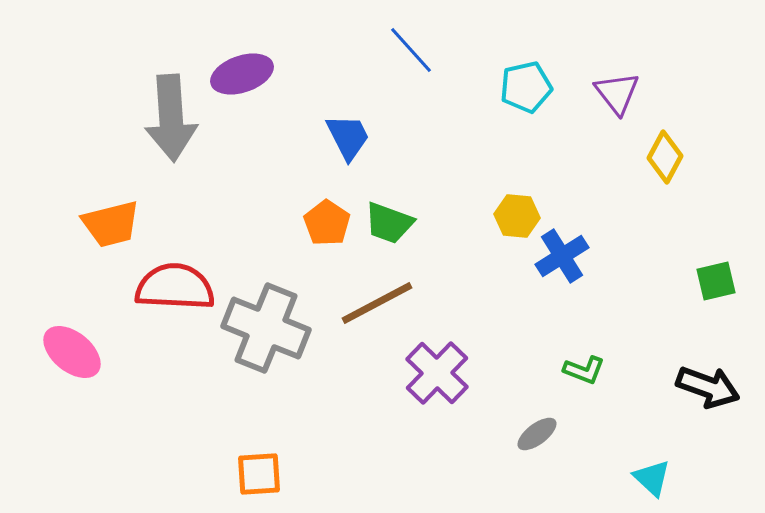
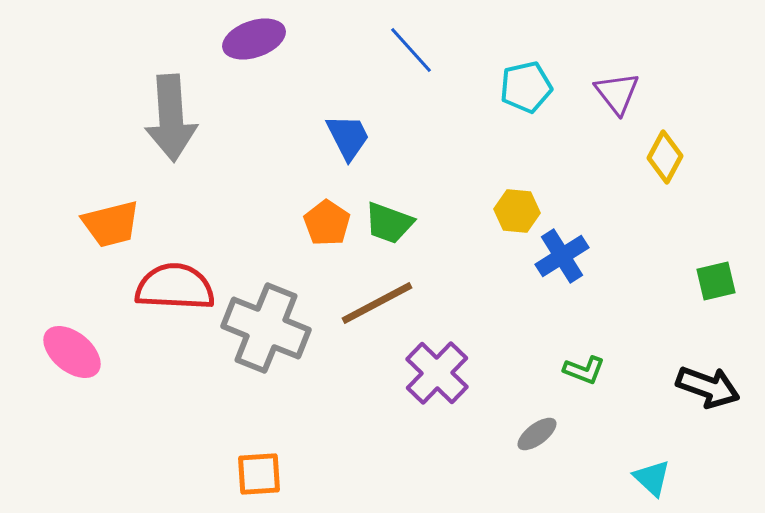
purple ellipse: moved 12 px right, 35 px up
yellow hexagon: moved 5 px up
